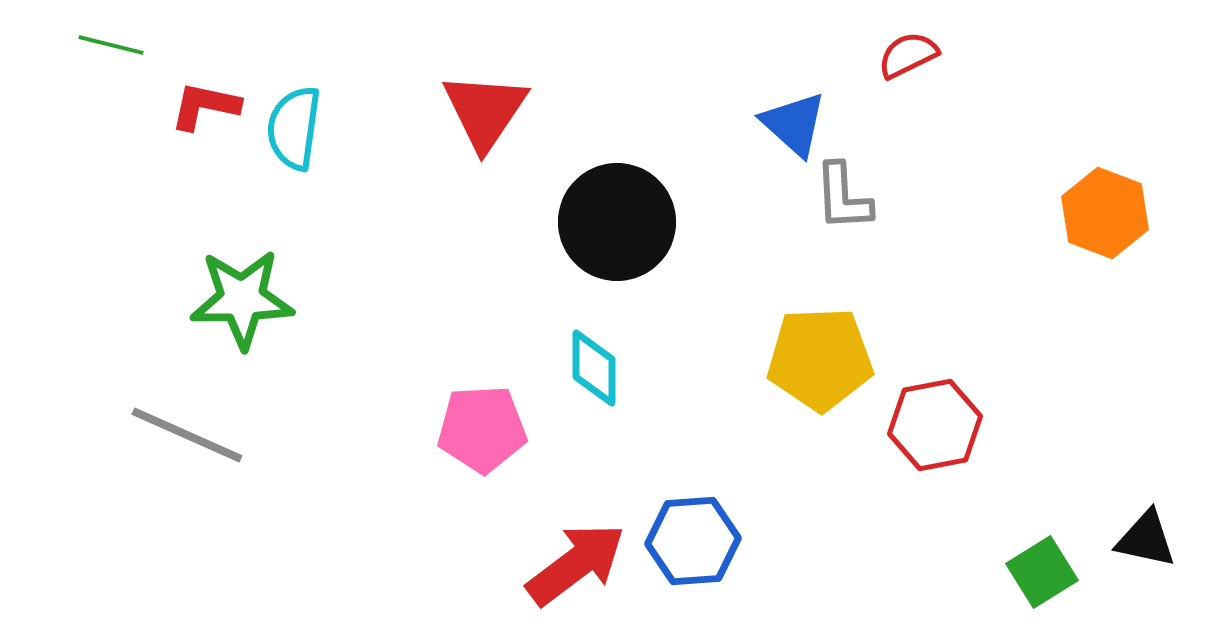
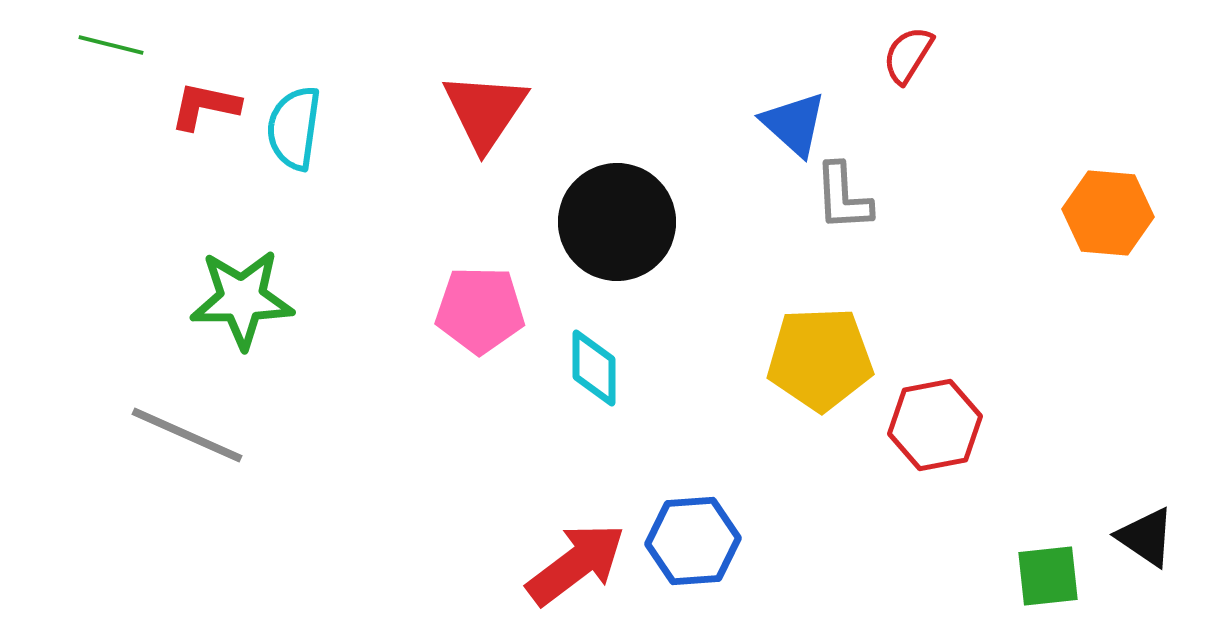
red semicircle: rotated 32 degrees counterclockwise
orange hexagon: moved 3 px right; rotated 16 degrees counterclockwise
pink pentagon: moved 2 px left, 119 px up; rotated 4 degrees clockwise
black triangle: moved 2 px up; rotated 22 degrees clockwise
green square: moved 6 px right, 4 px down; rotated 26 degrees clockwise
